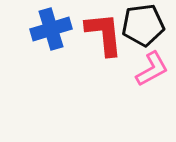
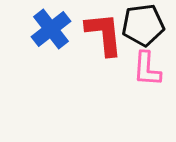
blue cross: rotated 21 degrees counterclockwise
pink L-shape: moved 5 px left; rotated 123 degrees clockwise
